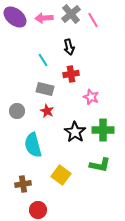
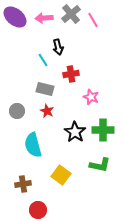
black arrow: moved 11 px left
